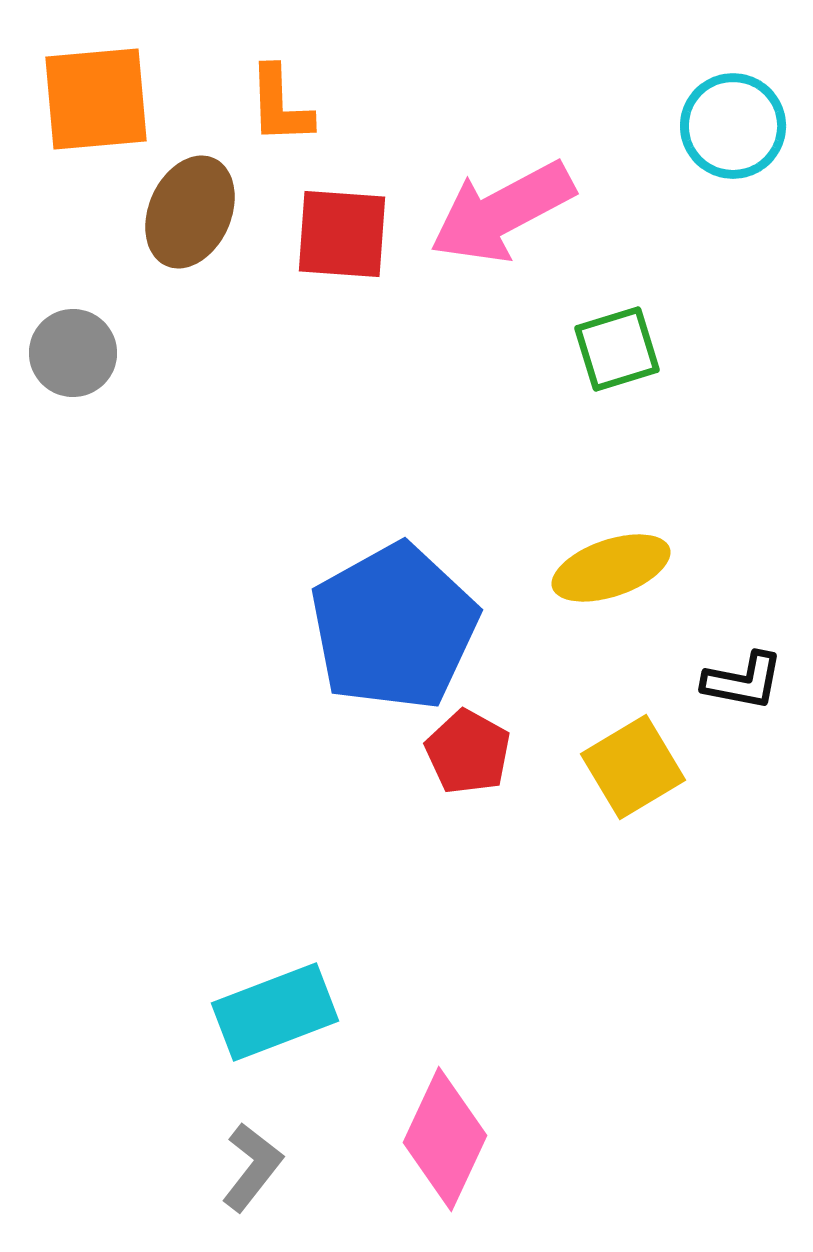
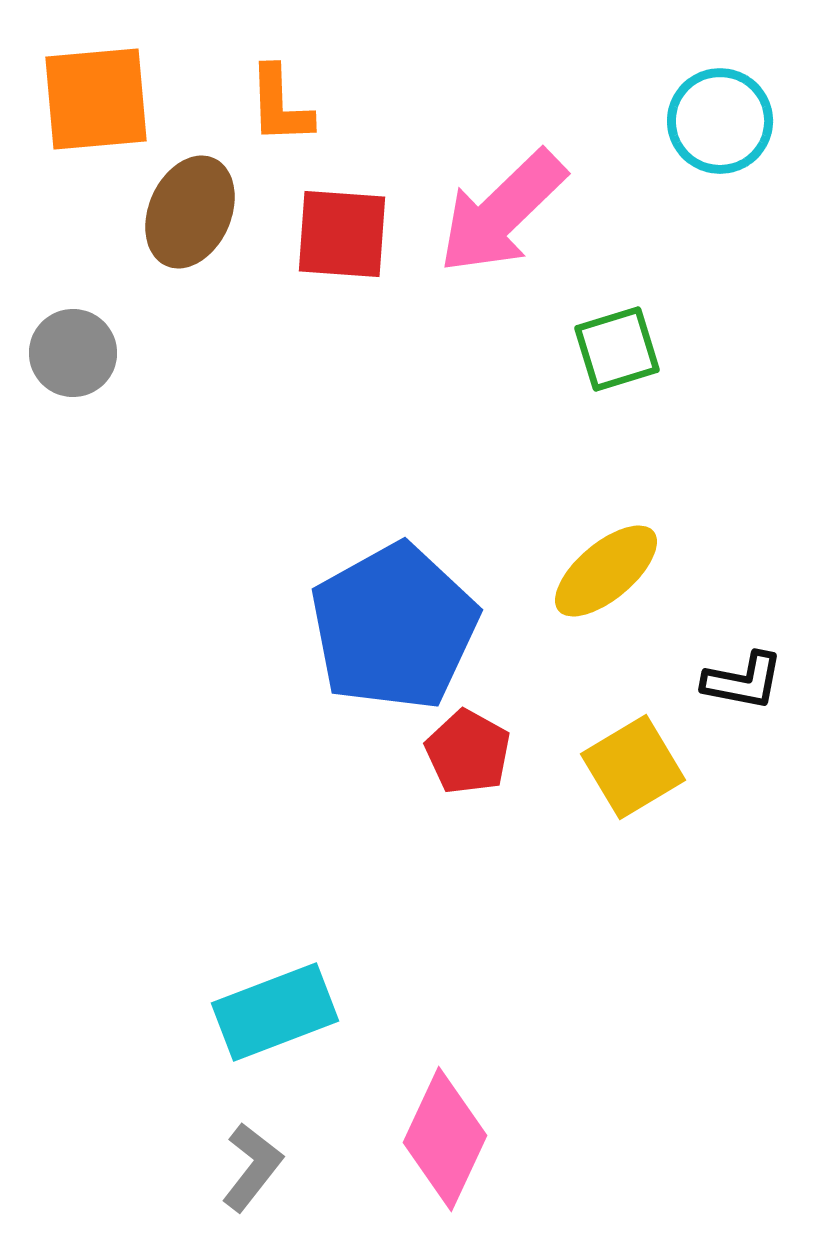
cyan circle: moved 13 px left, 5 px up
pink arrow: rotated 16 degrees counterclockwise
yellow ellipse: moved 5 px left, 3 px down; rotated 21 degrees counterclockwise
